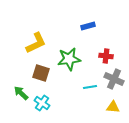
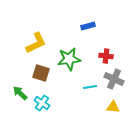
green arrow: moved 1 px left
